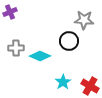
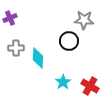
purple cross: moved 6 px down
cyan diamond: moved 2 px left, 2 px down; rotated 70 degrees clockwise
